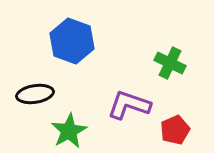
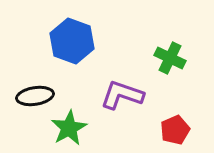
green cross: moved 5 px up
black ellipse: moved 2 px down
purple L-shape: moved 7 px left, 10 px up
green star: moved 3 px up
